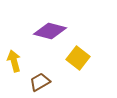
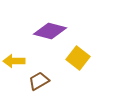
yellow arrow: rotated 75 degrees counterclockwise
brown trapezoid: moved 1 px left, 1 px up
